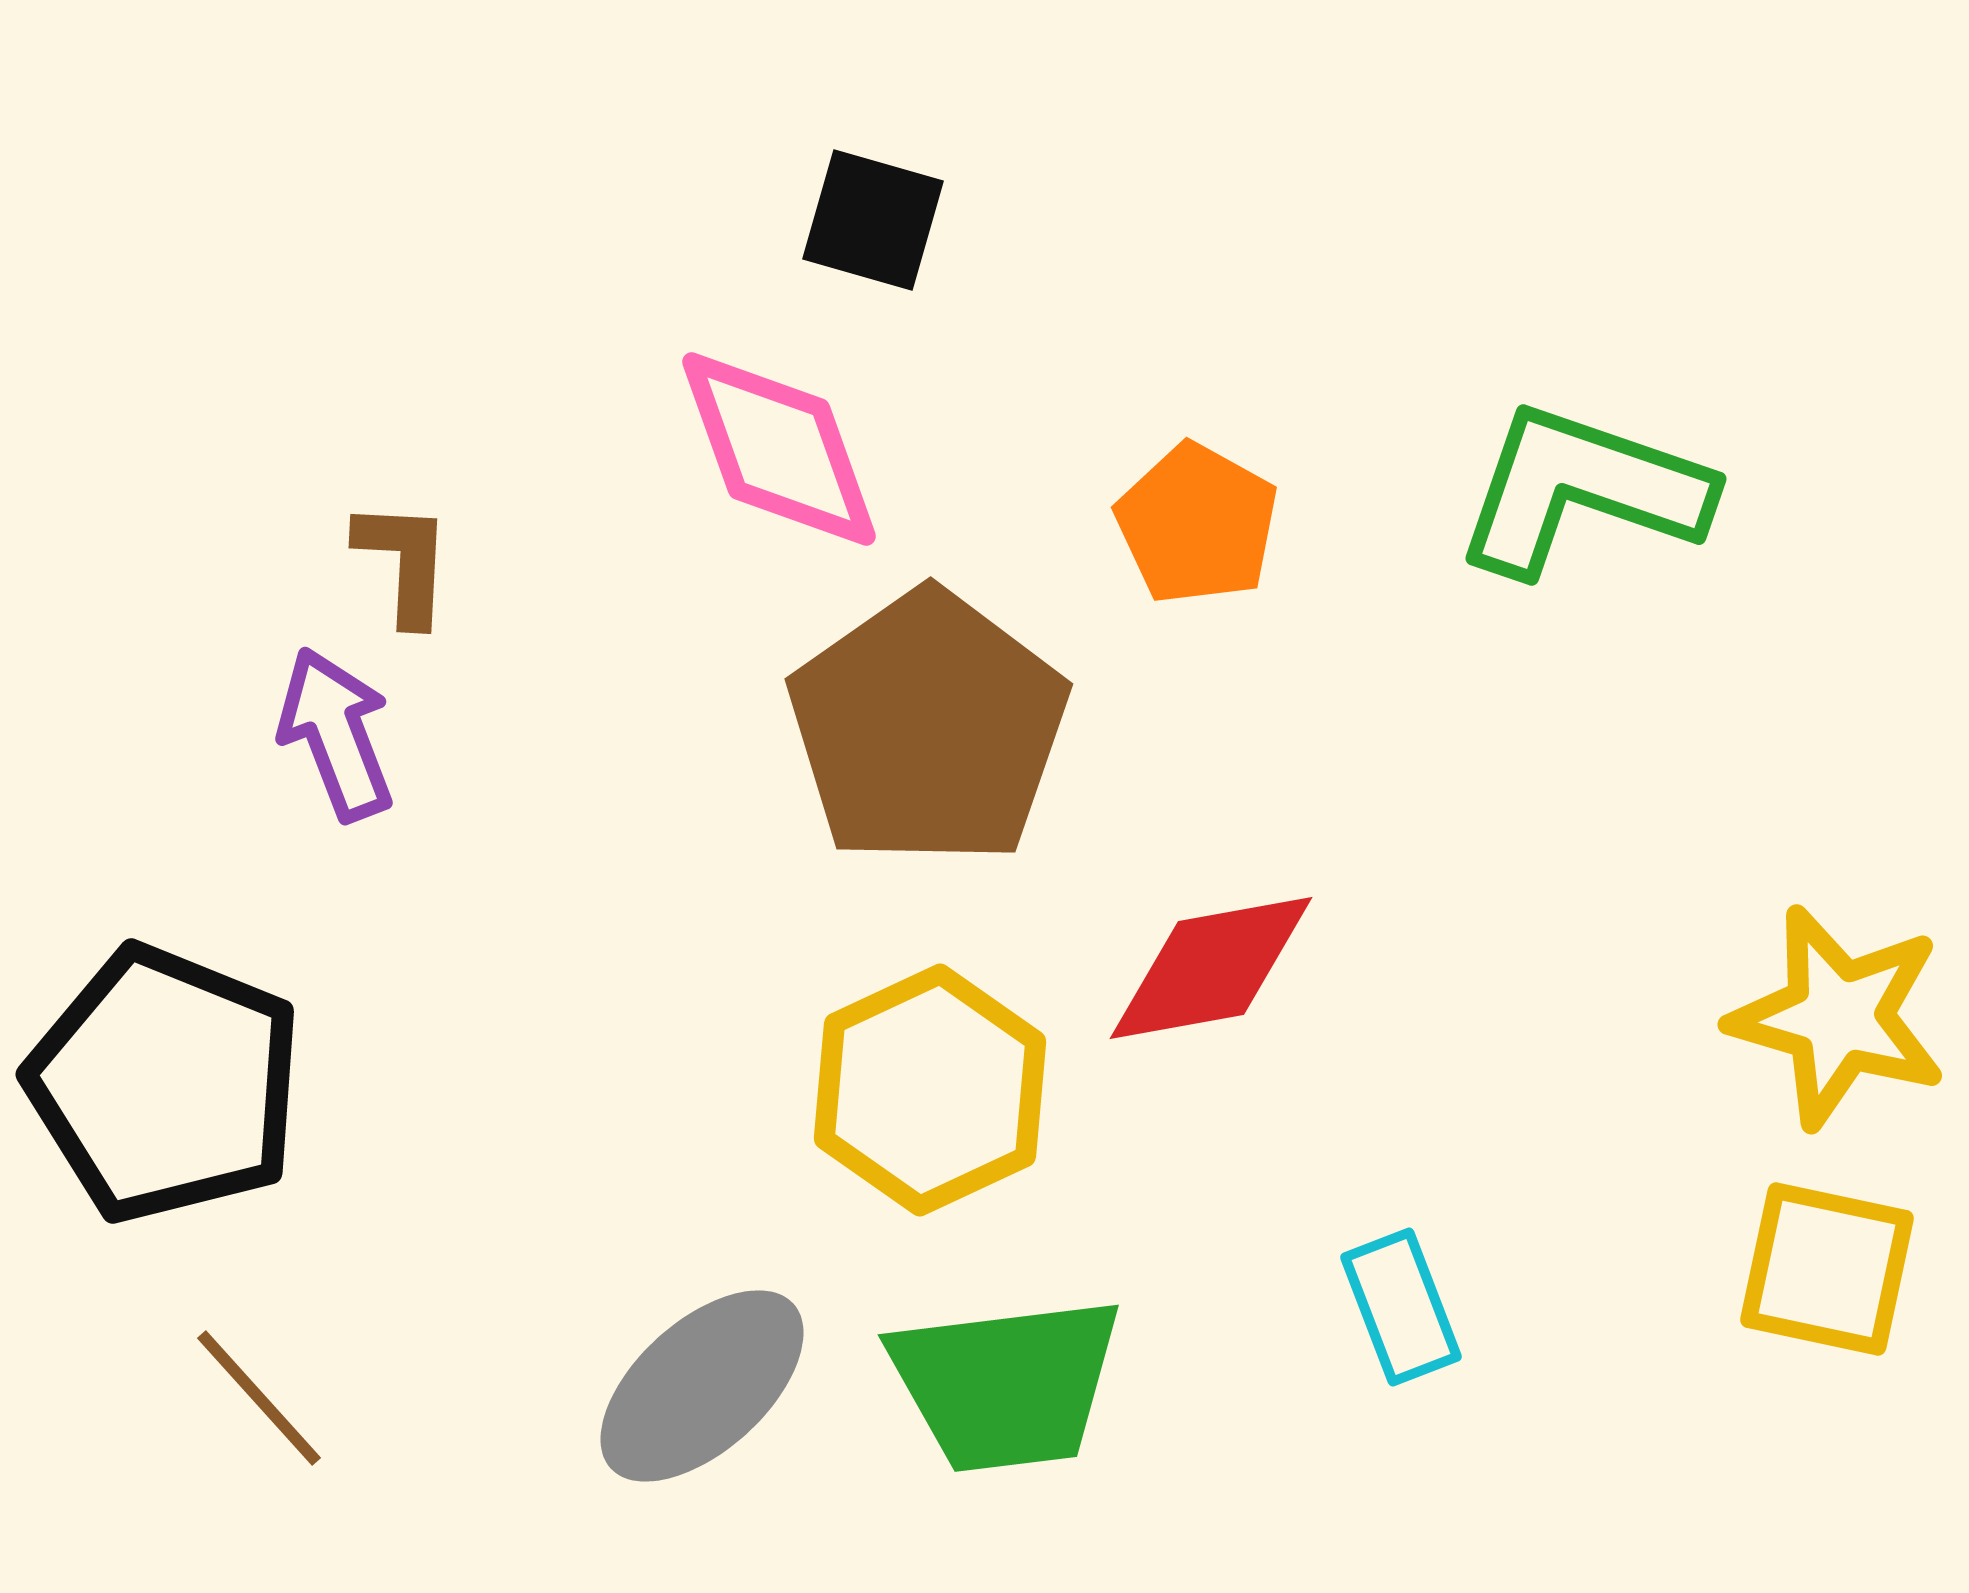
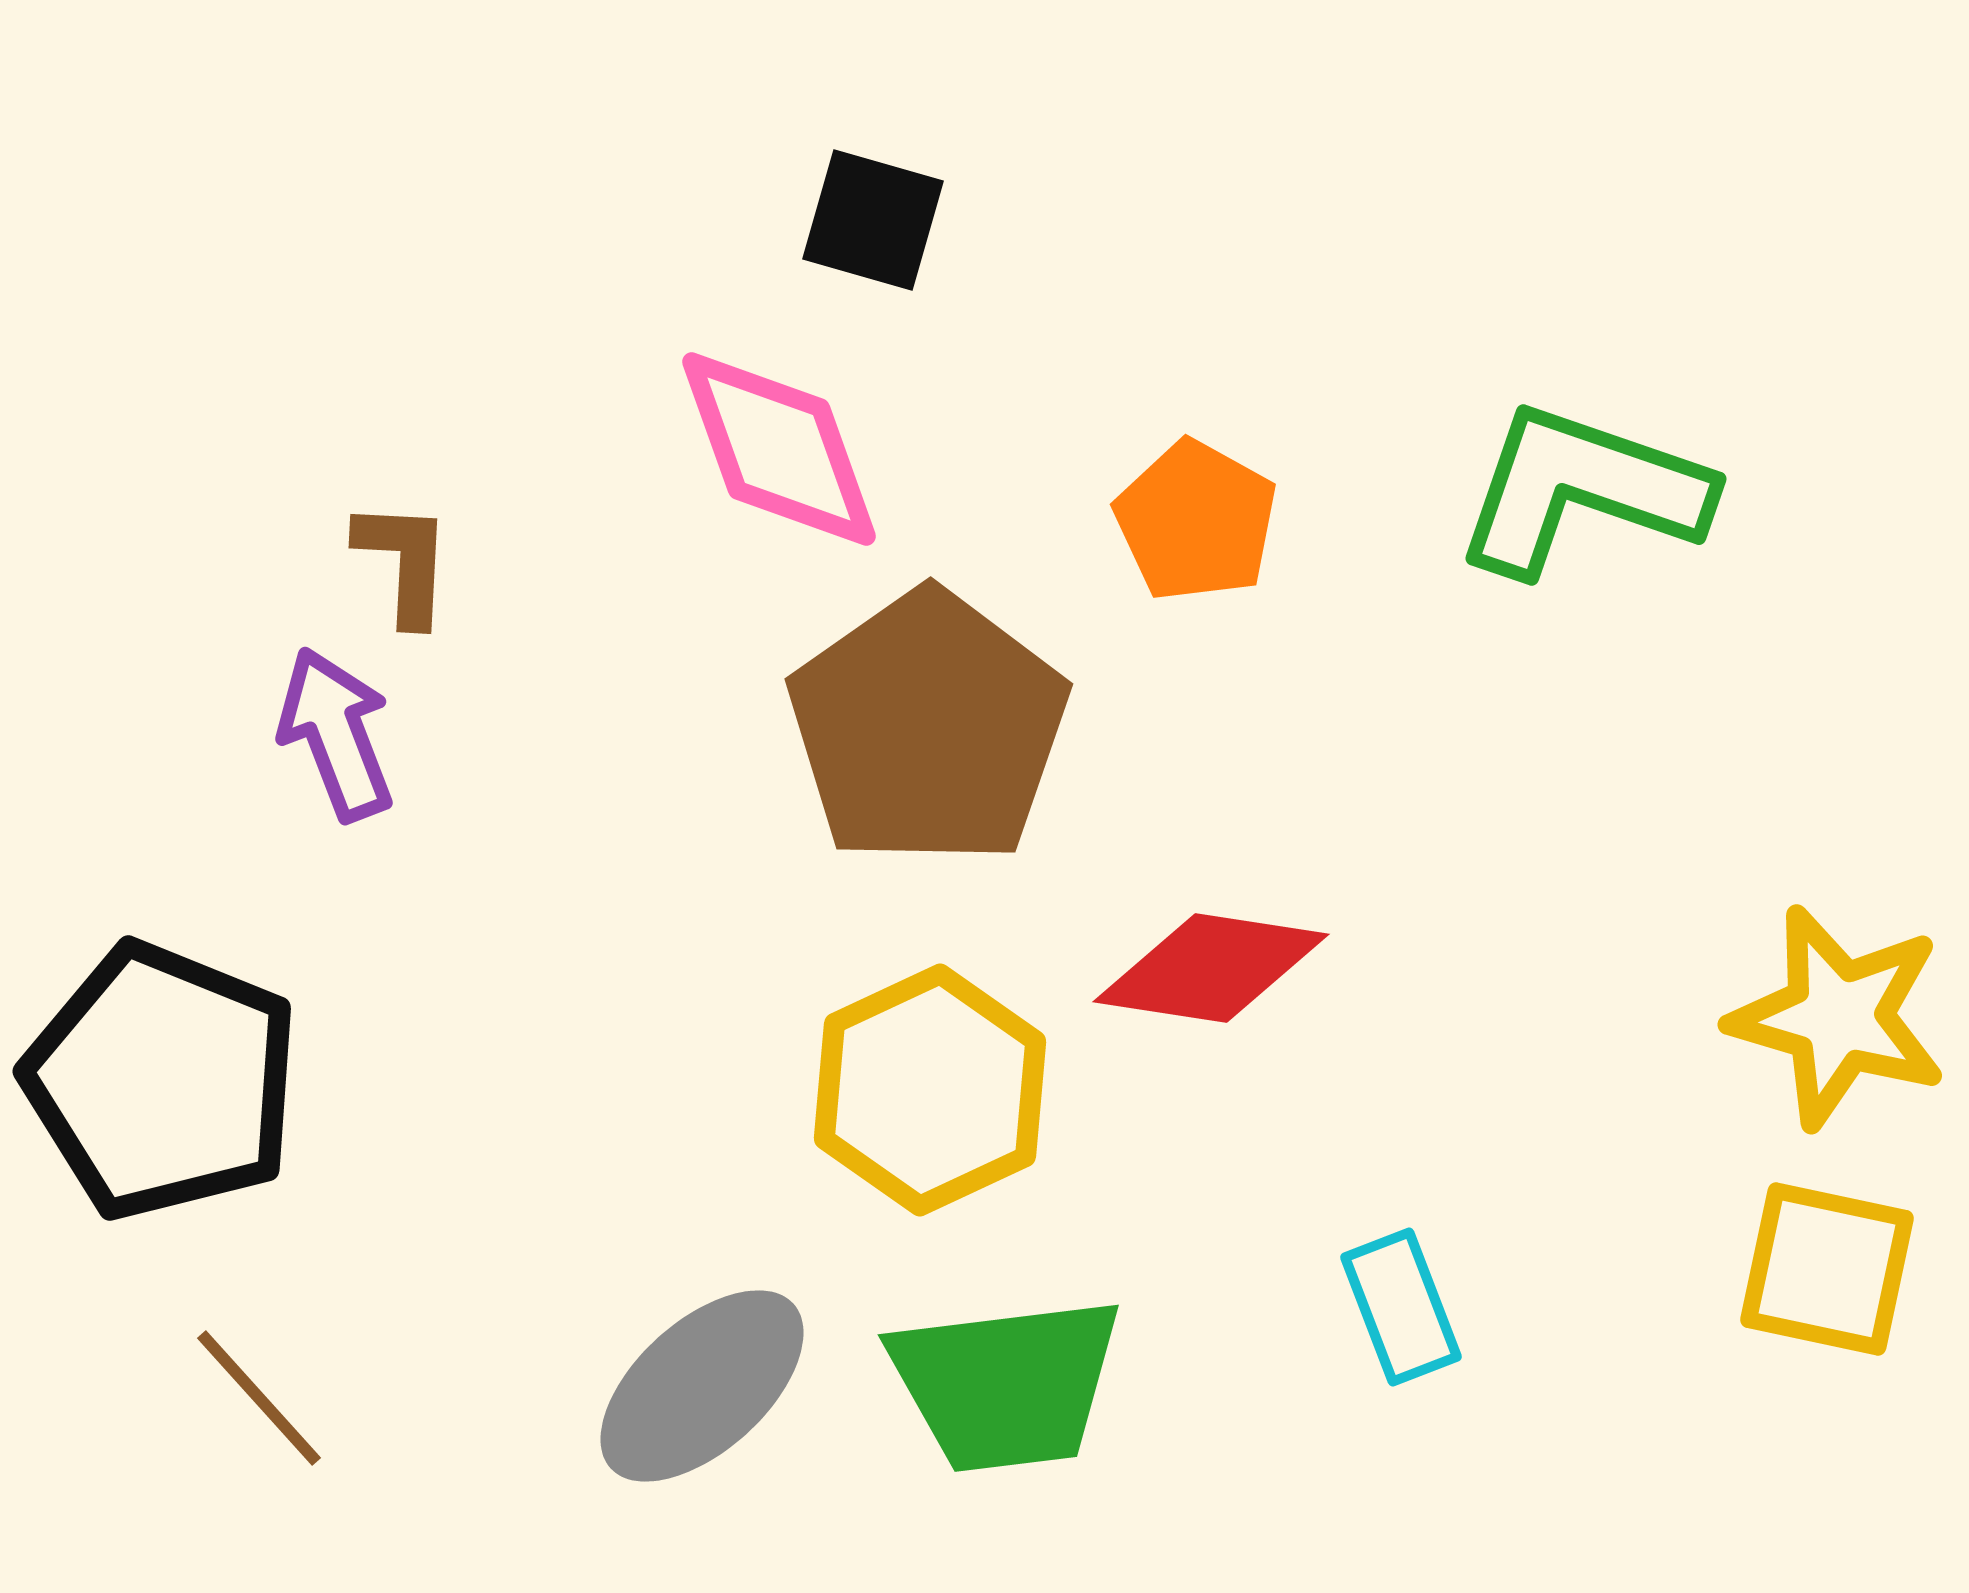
orange pentagon: moved 1 px left, 3 px up
red diamond: rotated 19 degrees clockwise
black pentagon: moved 3 px left, 3 px up
